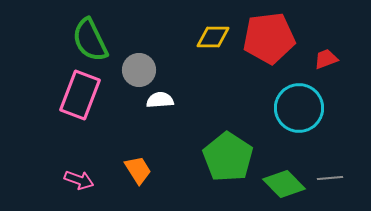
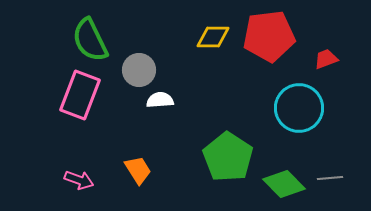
red pentagon: moved 2 px up
